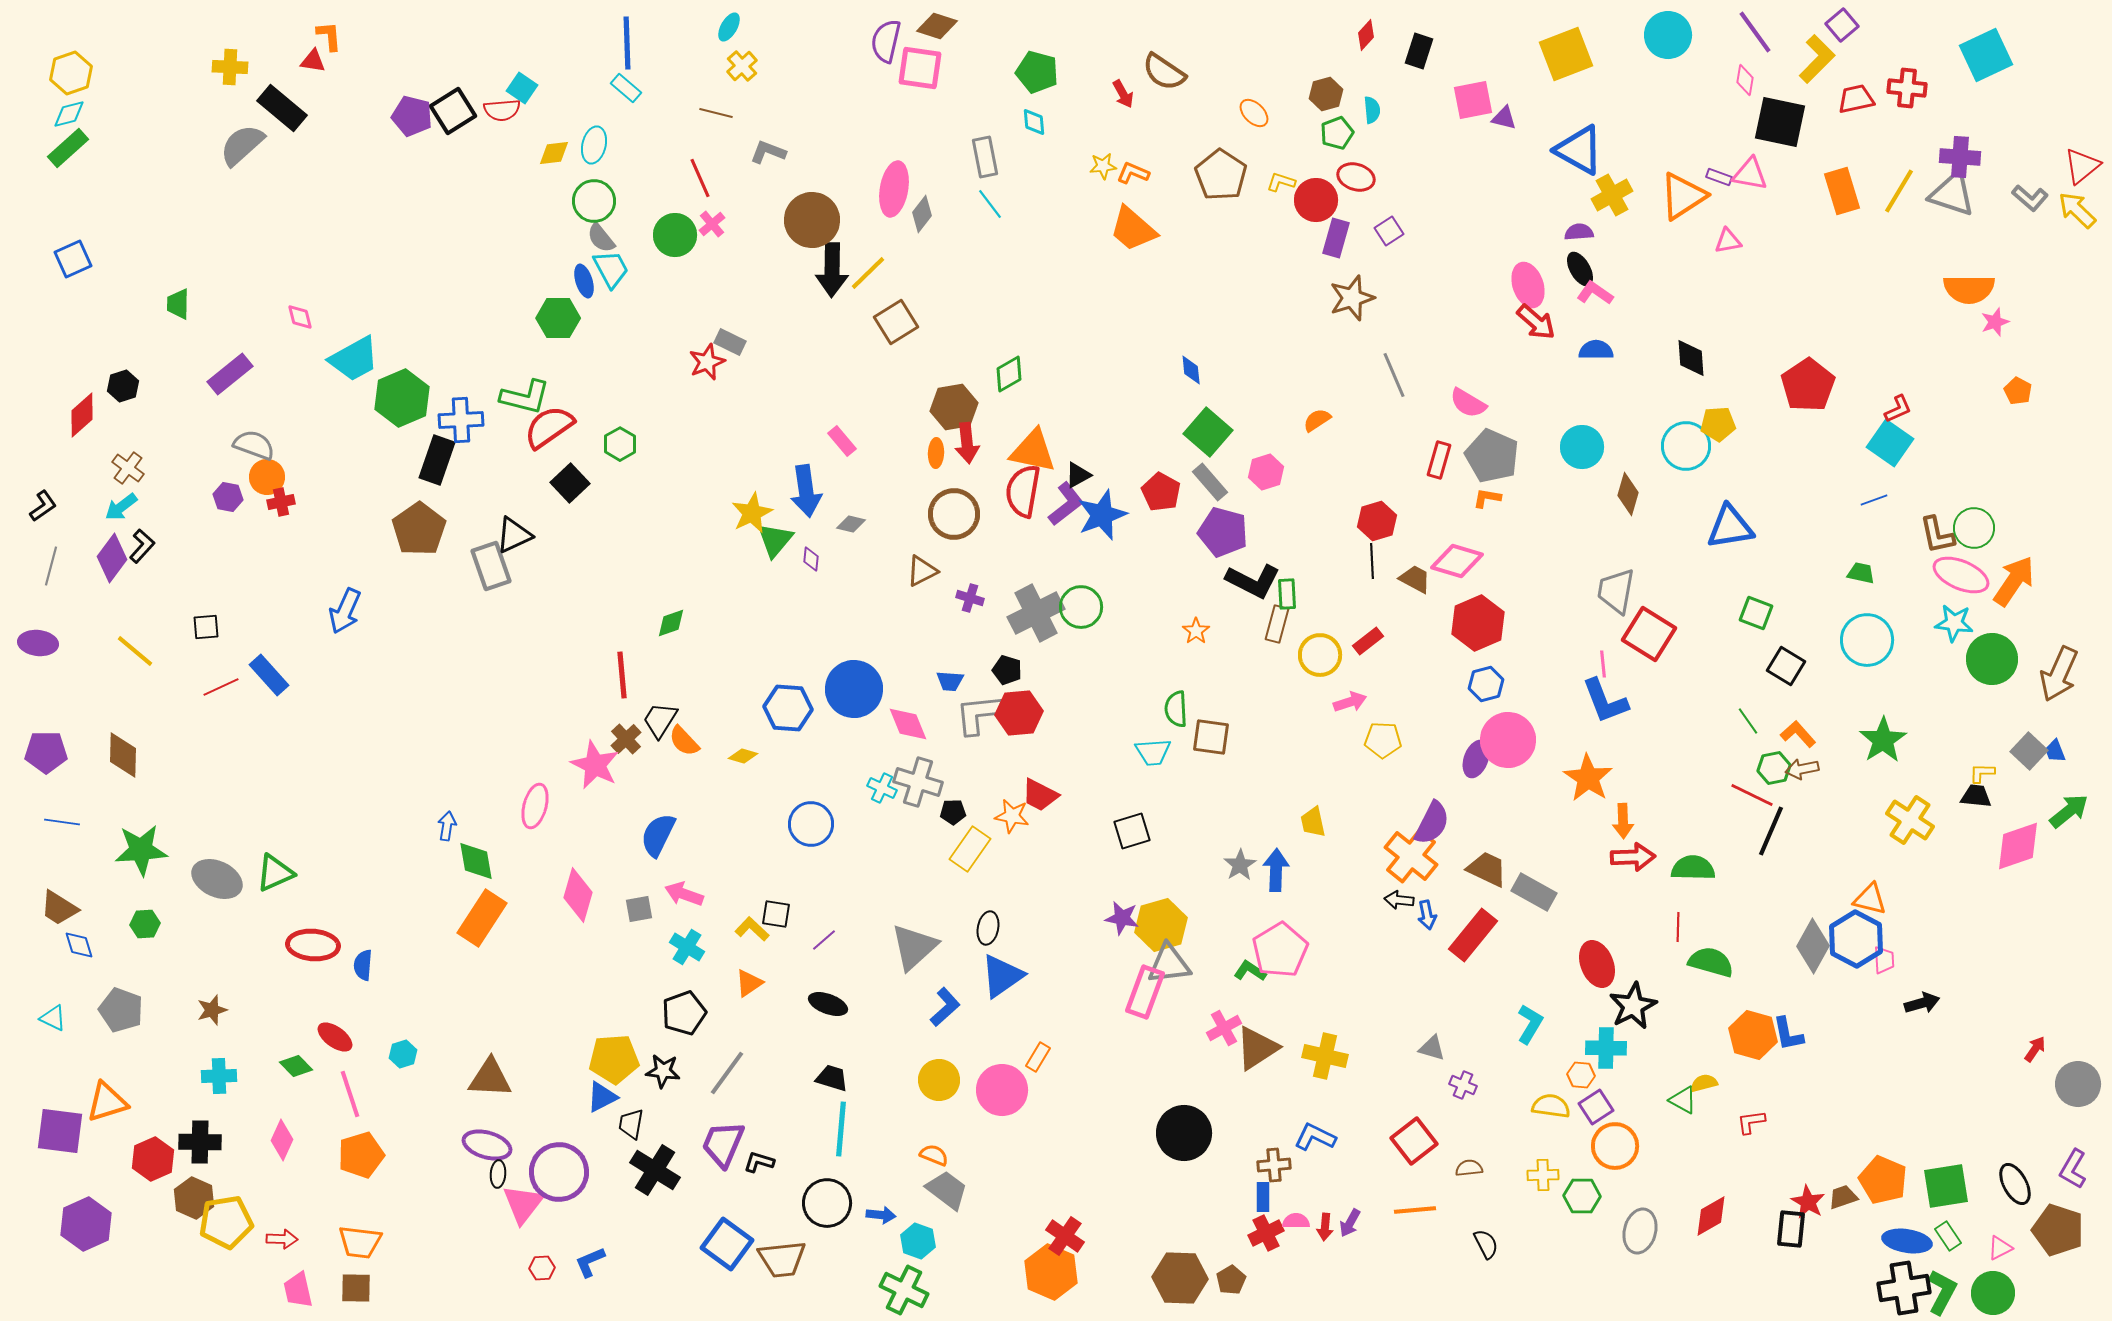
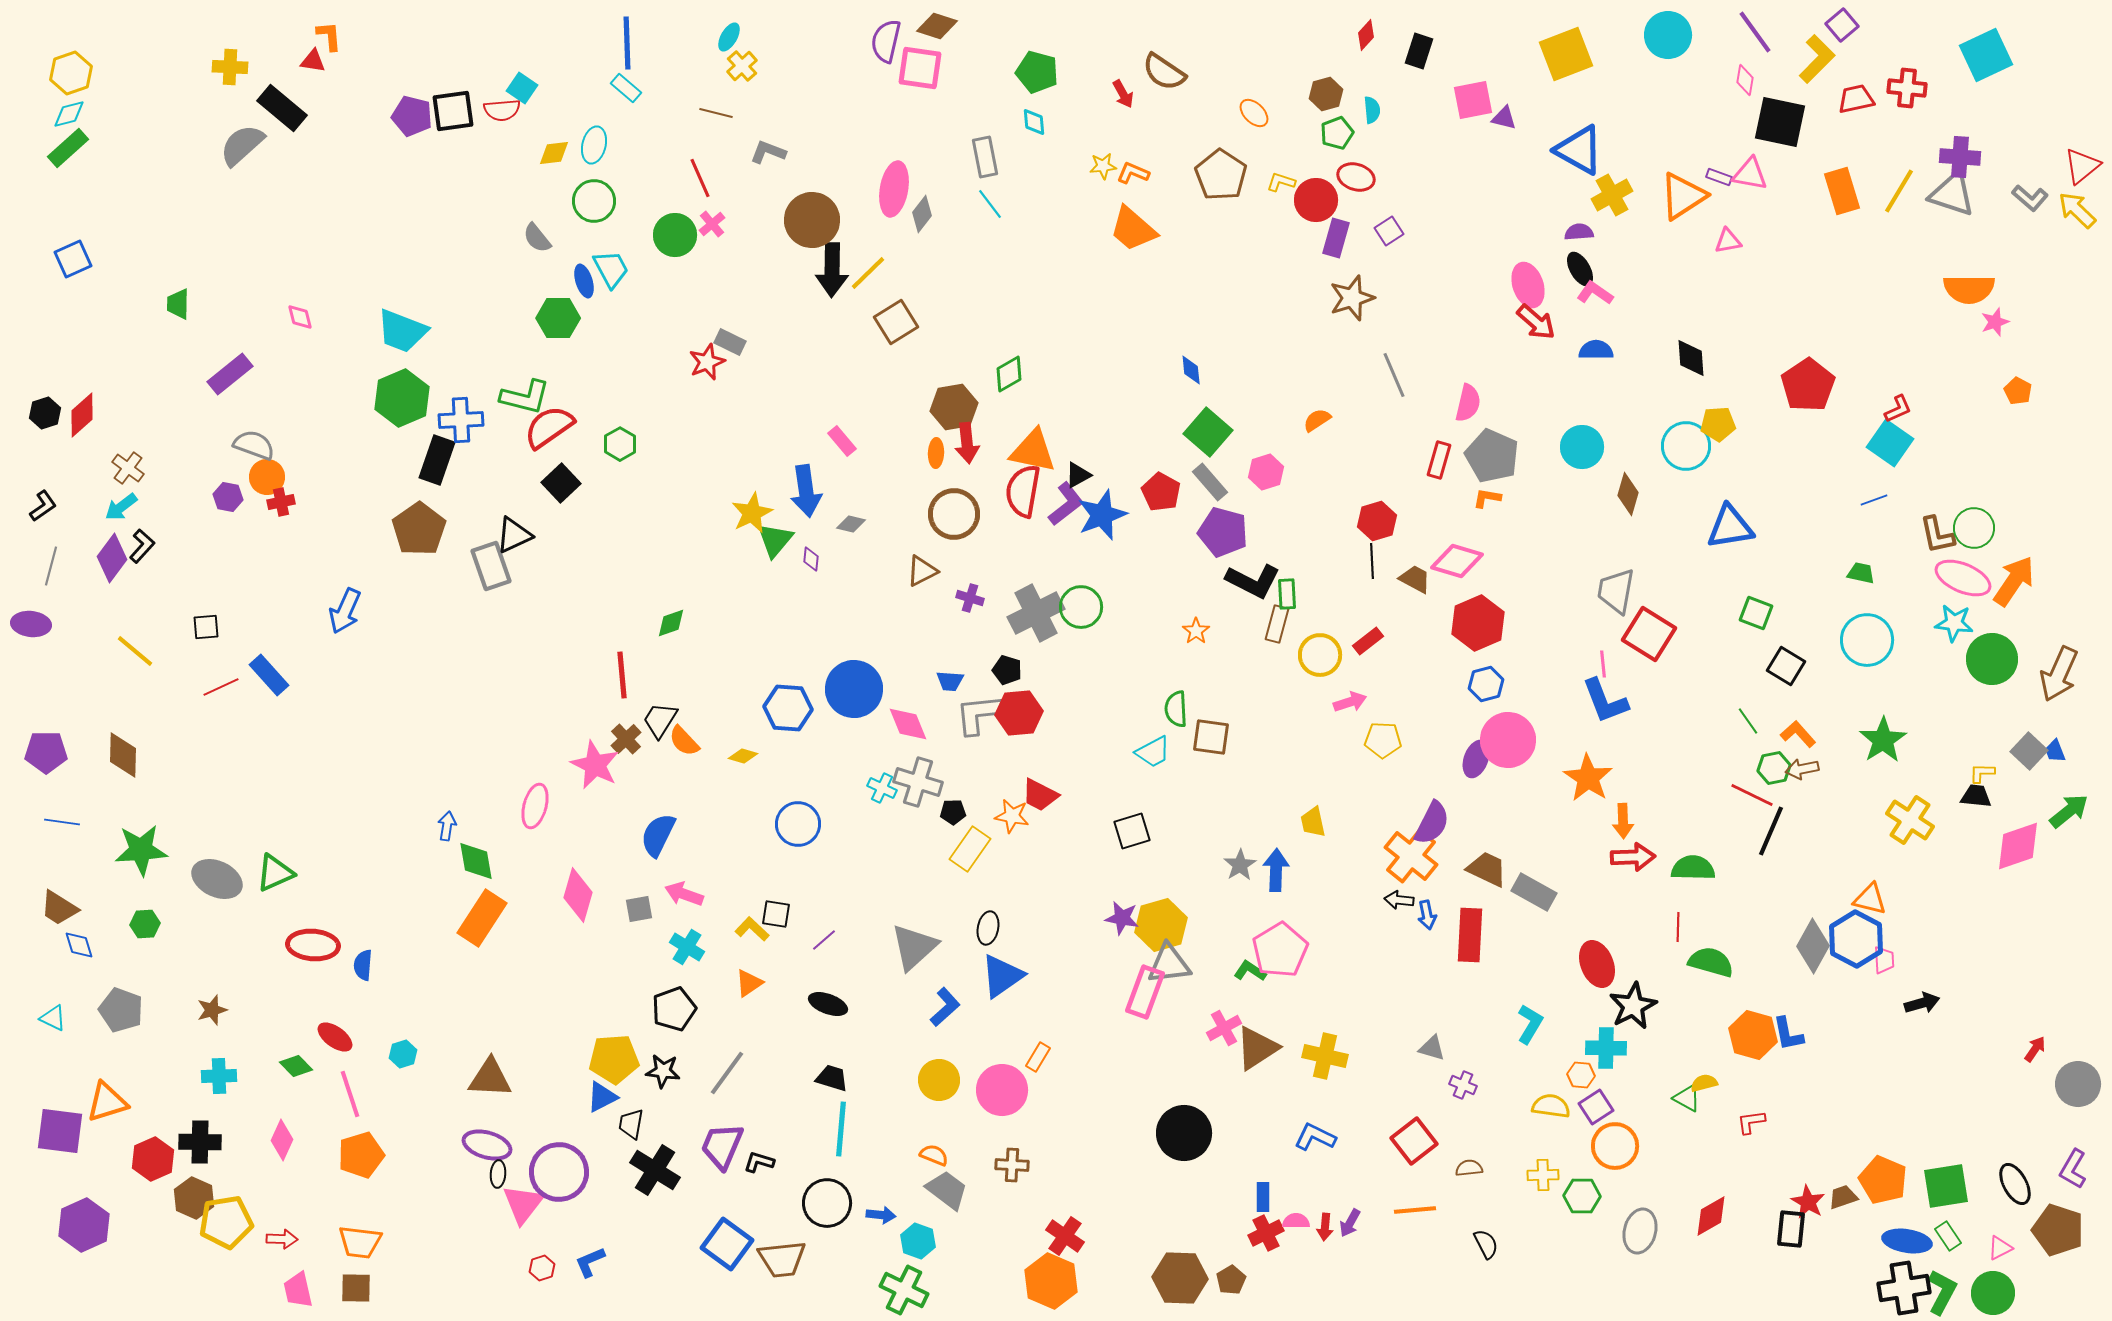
cyan ellipse at (729, 27): moved 10 px down
black square at (453, 111): rotated 24 degrees clockwise
gray semicircle at (601, 238): moved 64 px left
cyan trapezoid at (354, 359): moved 48 px right, 28 px up; rotated 50 degrees clockwise
black hexagon at (123, 386): moved 78 px left, 27 px down
pink semicircle at (1468, 403): rotated 108 degrees counterclockwise
black square at (570, 483): moved 9 px left
pink ellipse at (1961, 575): moved 2 px right, 3 px down
purple ellipse at (38, 643): moved 7 px left, 19 px up
cyan trapezoid at (1153, 752): rotated 24 degrees counterclockwise
blue circle at (811, 824): moved 13 px left
red rectangle at (1473, 935): moved 3 px left; rotated 36 degrees counterclockwise
black pentagon at (684, 1013): moved 10 px left, 4 px up
green triangle at (1683, 1100): moved 4 px right, 2 px up
purple trapezoid at (723, 1144): moved 1 px left, 2 px down
brown cross at (1274, 1165): moved 262 px left; rotated 8 degrees clockwise
purple hexagon at (86, 1224): moved 2 px left, 1 px down
red hexagon at (542, 1268): rotated 15 degrees counterclockwise
orange hexagon at (1051, 1272): moved 9 px down
